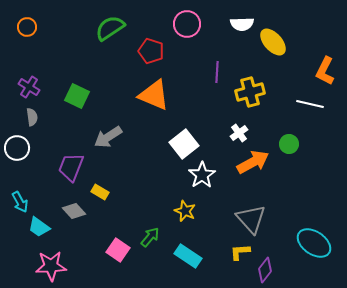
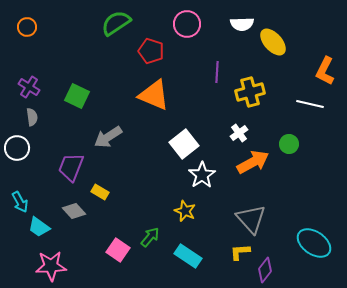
green semicircle: moved 6 px right, 5 px up
